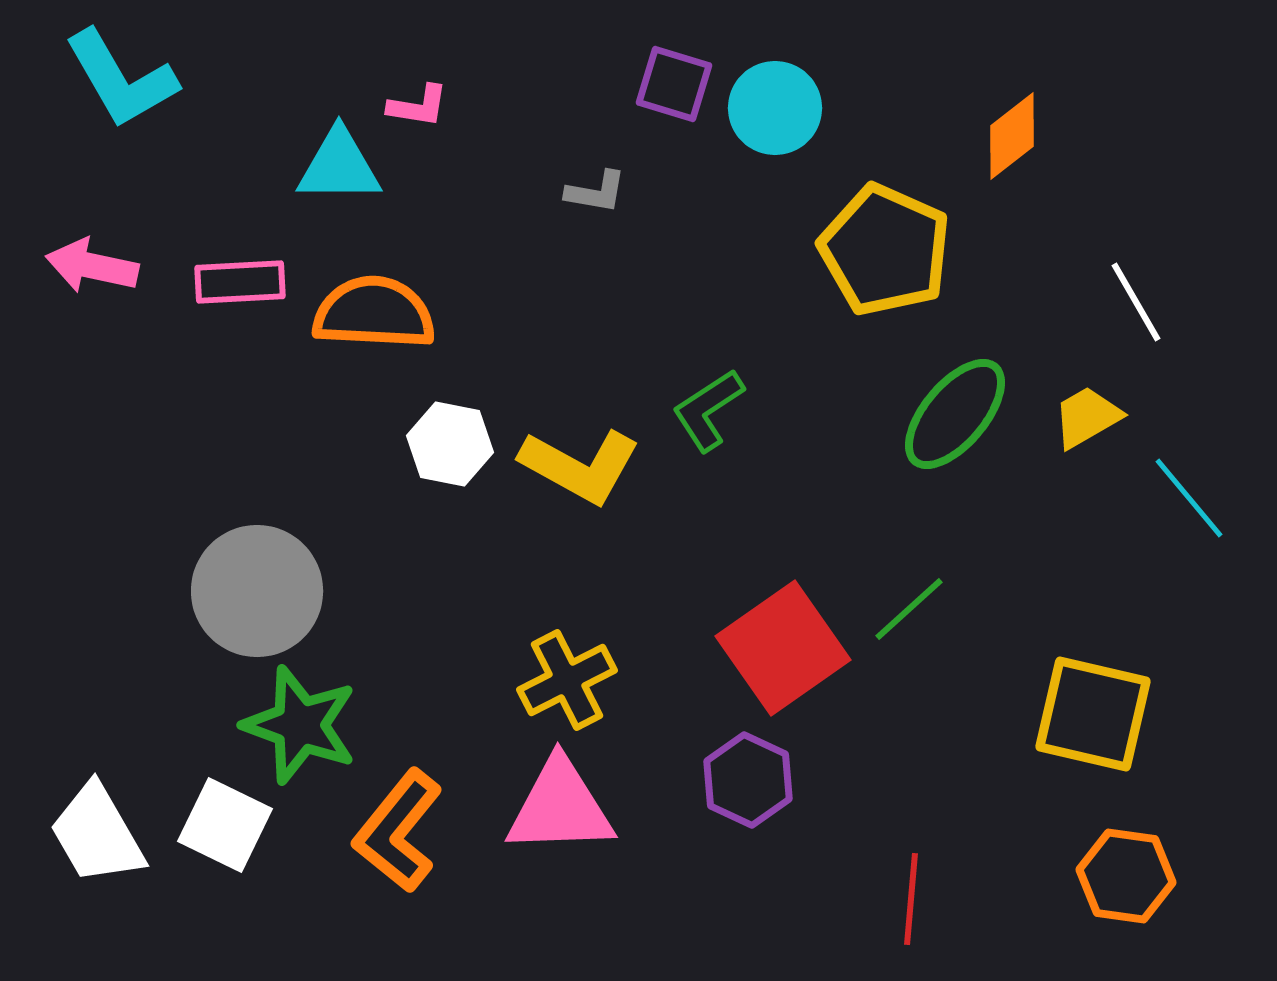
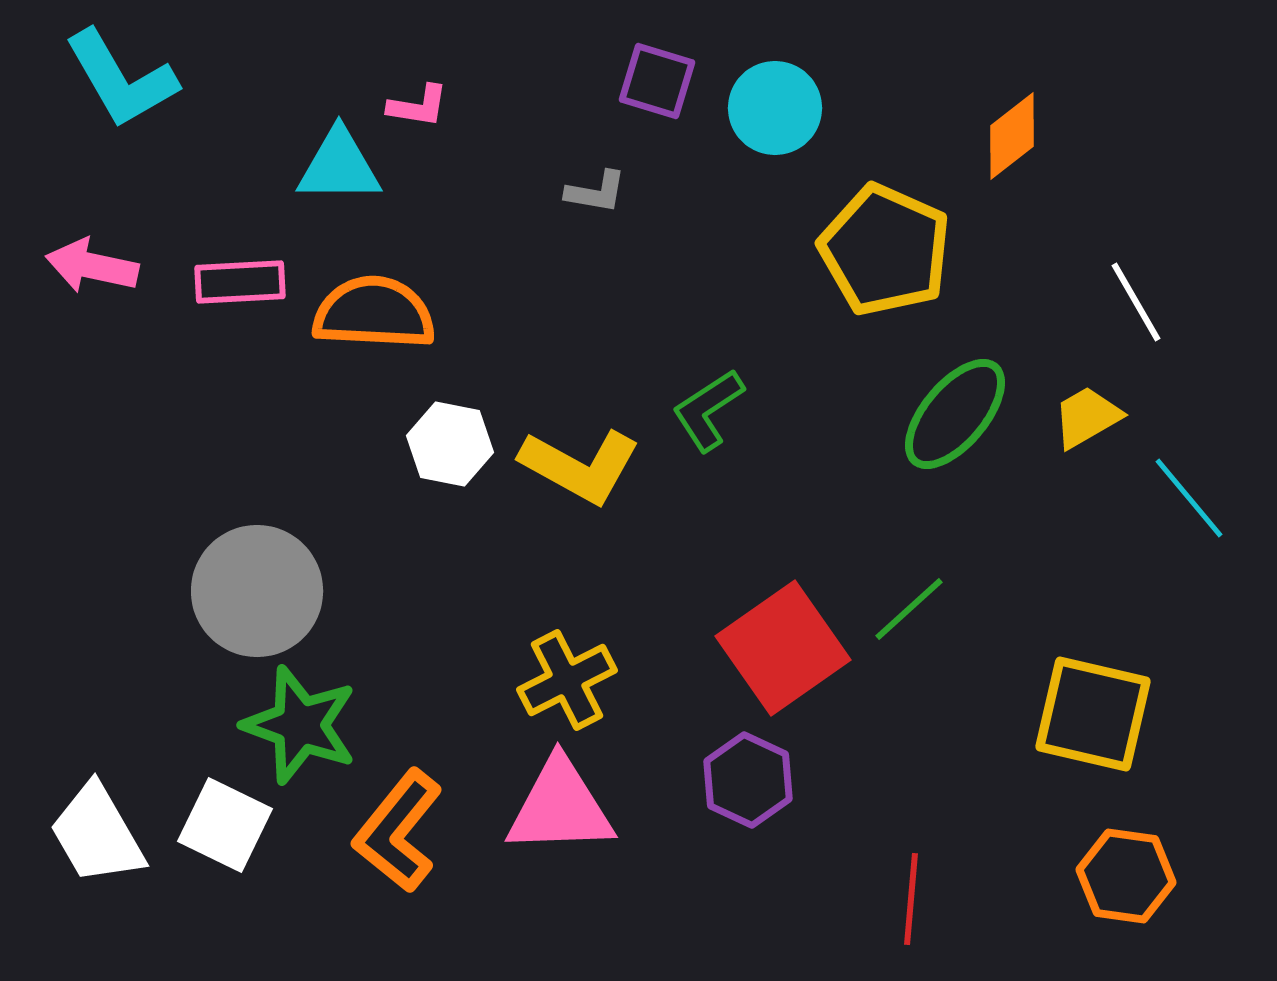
purple square: moved 17 px left, 3 px up
